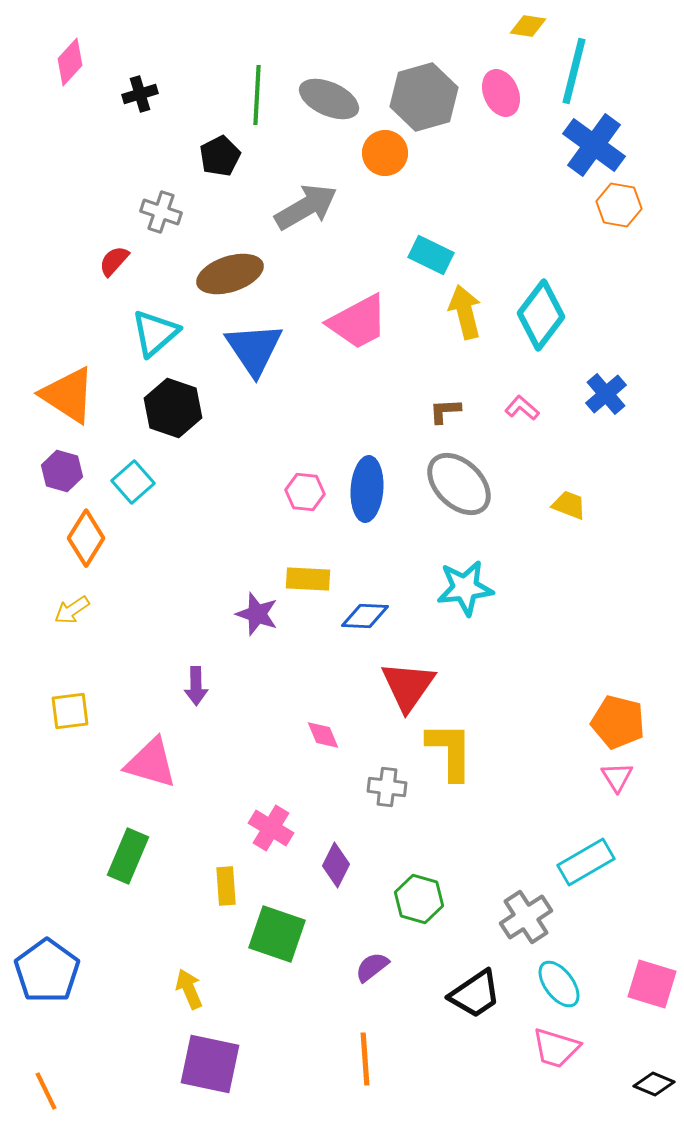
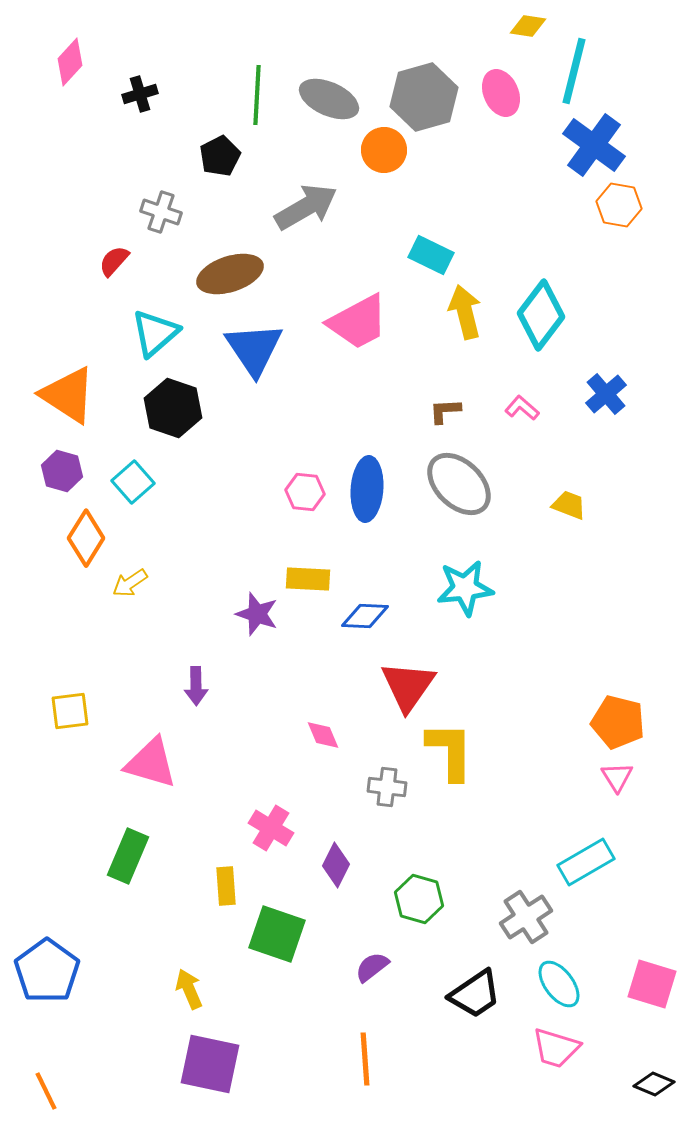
orange circle at (385, 153): moved 1 px left, 3 px up
yellow arrow at (72, 610): moved 58 px right, 27 px up
